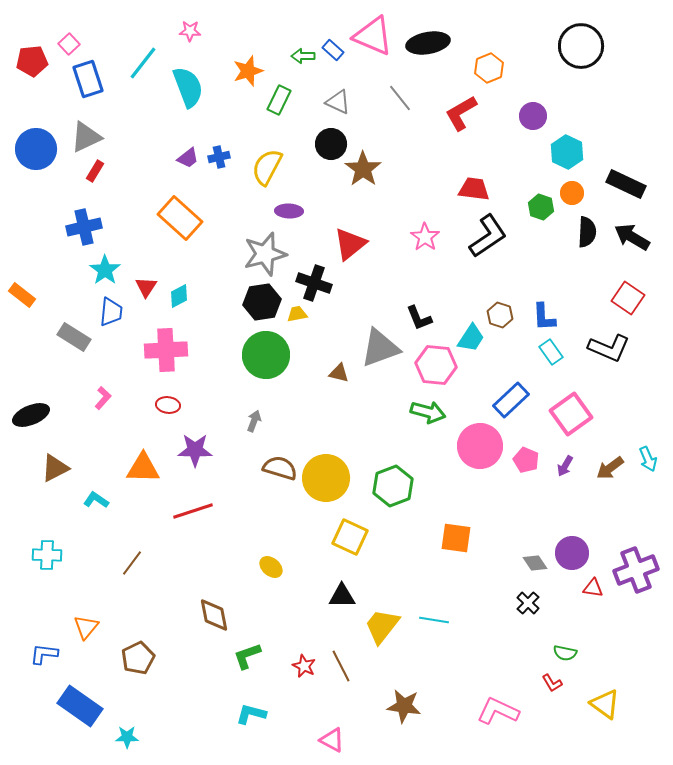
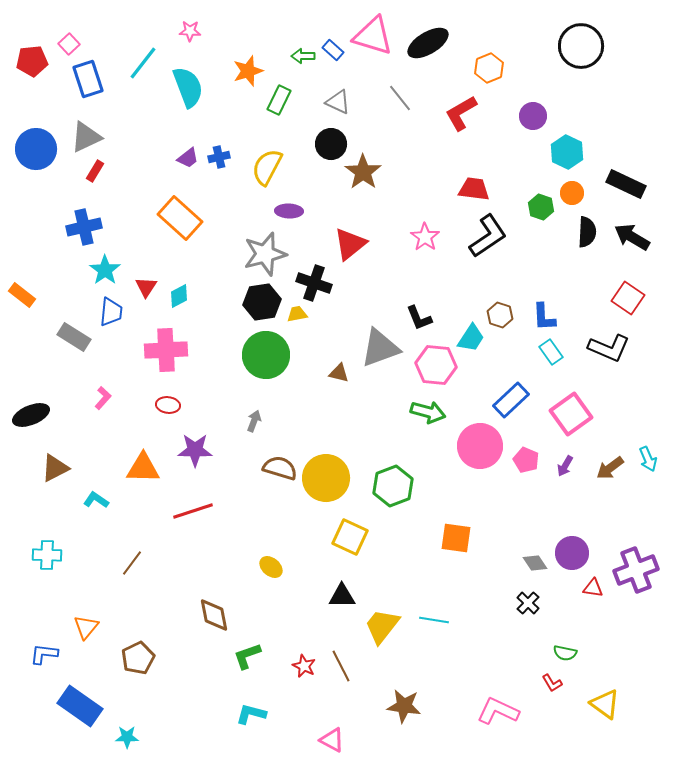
pink triangle at (373, 36): rotated 6 degrees counterclockwise
black ellipse at (428, 43): rotated 21 degrees counterclockwise
brown star at (363, 169): moved 3 px down
